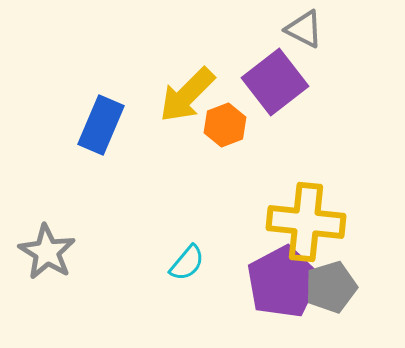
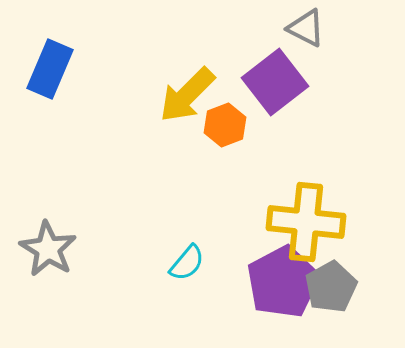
gray triangle: moved 2 px right, 1 px up
blue rectangle: moved 51 px left, 56 px up
gray star: moved 1 px right, 3 px up
gray pentagon: rotated 12 degrees counterclockwise
